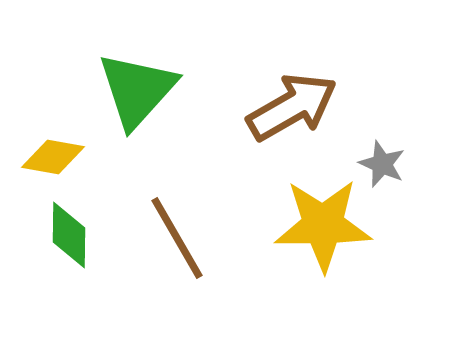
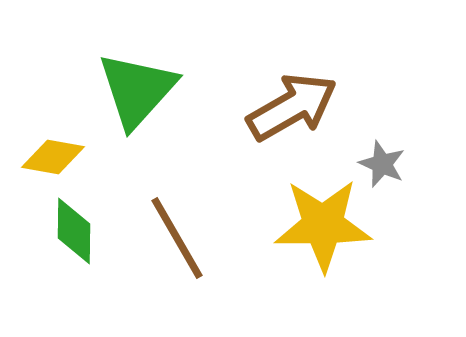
green diamond: moved 5 px right, 4 px up
